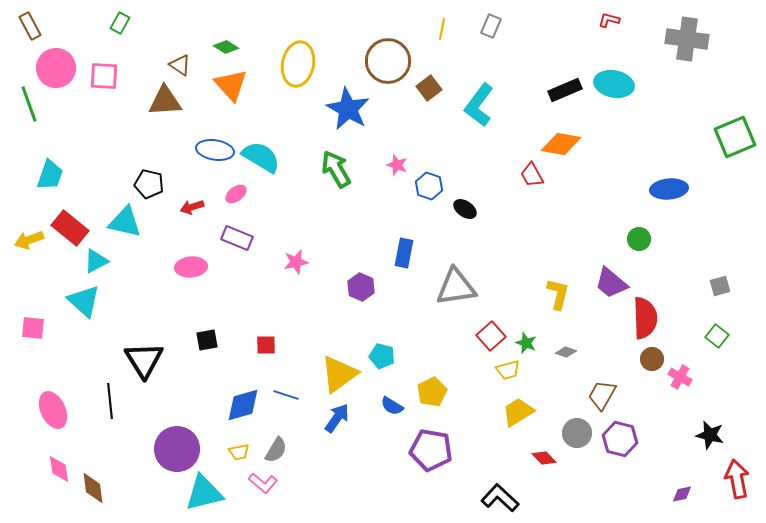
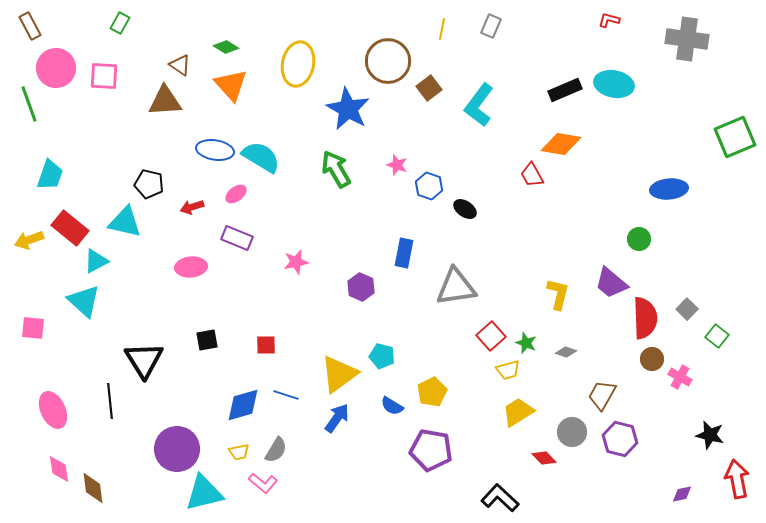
gray square at (720, 286): moved 33 px left, 23 px down; rotated 30 degrees counterclockwise
gray circle at (577, 433): moved 5 px left, 1 px up
